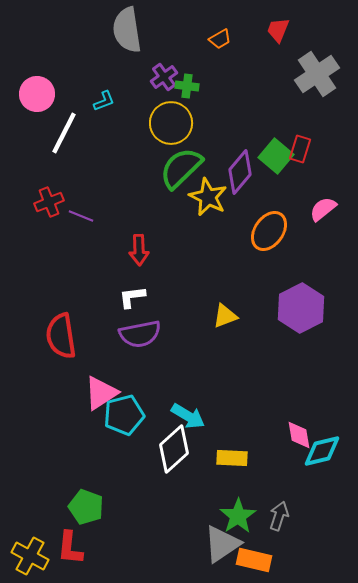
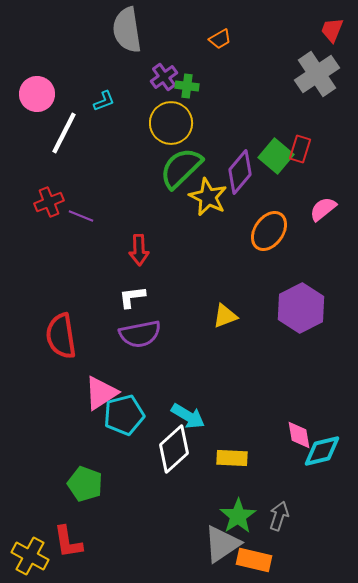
red trapezoid: moved 54 px right
green pentagon: moved 1 px left, 23 px up
red L-shape: moved 2 px left, 6 px up; rotated 15 degrees counterclockwise
